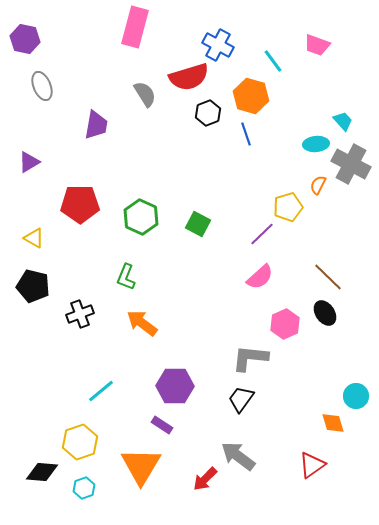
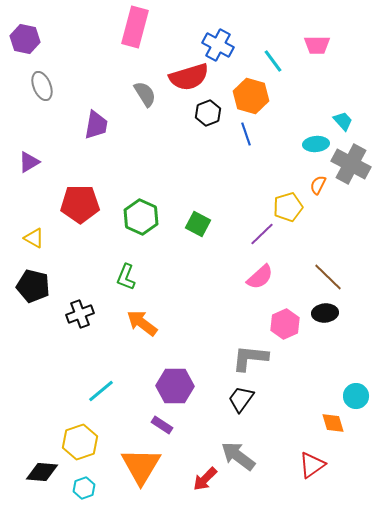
pink trapezoid at (317, 45): rotated 20 degrees counterclockwise
black ellipse at (325, 313): rotated 60 degrees counterclockwise
